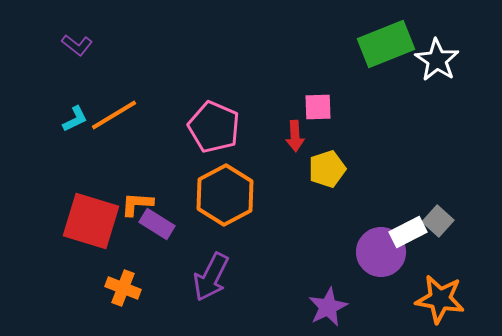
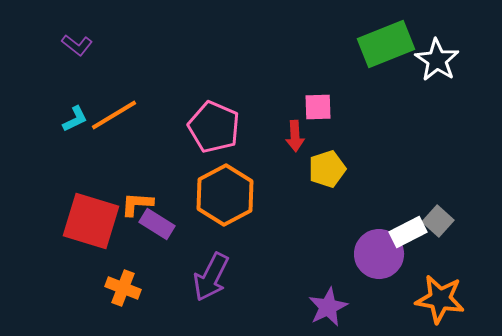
purple circle: moved 2 px left, 2 px down
